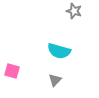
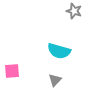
pink square: rotated 21 degrees counterclockwise
